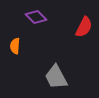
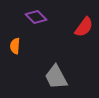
red semicircle: rotated 10 degrees clockwise
